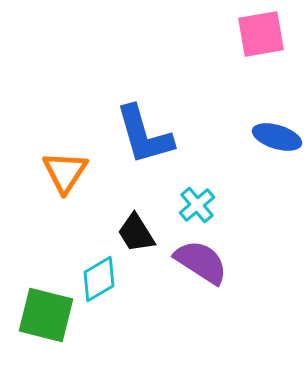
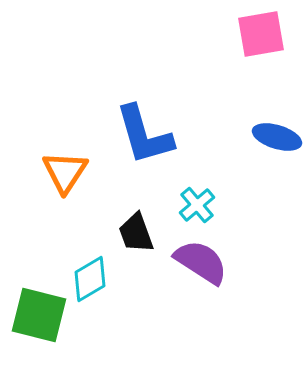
black trapezoid: rotated 12 degrees clockwise
cyan diamond: moved 9 px left
green square: moved 7 px left
